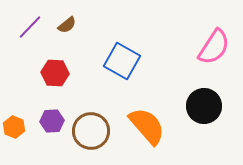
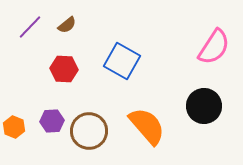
red hexagon: moved 9 px right, 4 px up
brown circle: moved 2 px left
